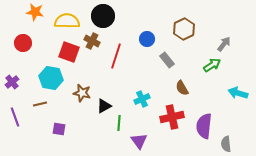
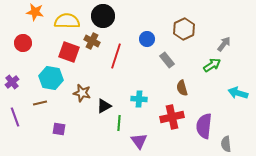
brown semicircle: rotated 14 degrees clockwise
cyan cross: moved 3 px left; rotated 28 degrees clockwise
brown line: moved 1 px up
